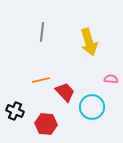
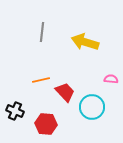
yellow arrow: moved 4 px left; rotated 124 degrees clockwise
